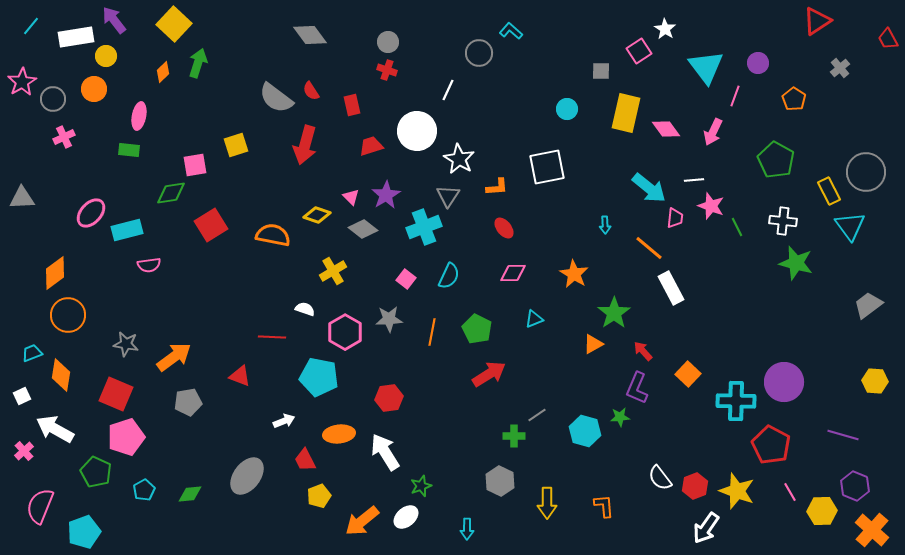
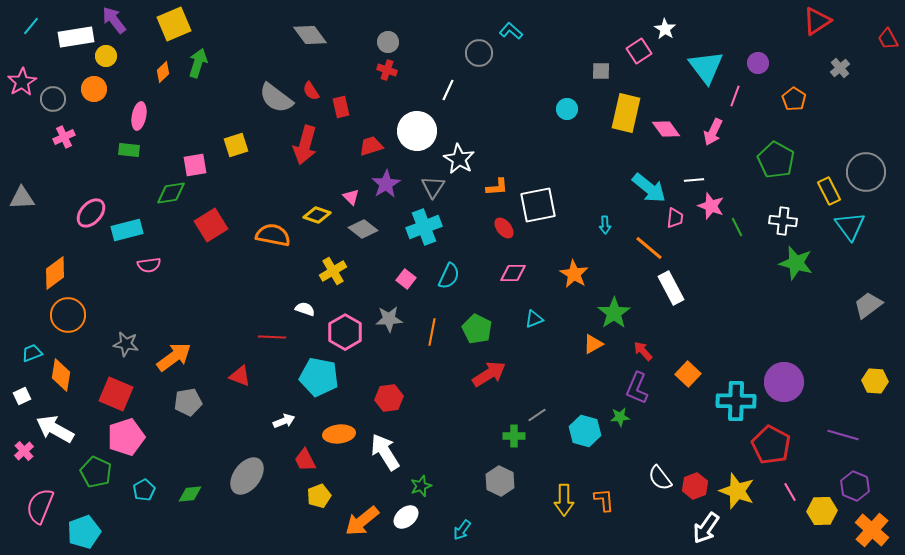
yellow square at (174, 24): rotated 24 degrees clockwise
red rectangle at (352, 105): moved 11 px left, 2 px down
white square at (547, 167): moved 9 px left, 38 px down
purple star at (386, 195): moved 11 px up
gray triangle at (448, 196): moved 15 px left, 9 px up
yellow arrow at (547, 503): moved 17 px right, 3 px up
orange L-shape at (604, 506): moved 6 px up
cyan arrow at (467, 529): moved 5 px left, 1 px down; rotated 35 degrees clockwise
